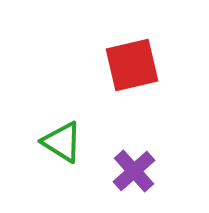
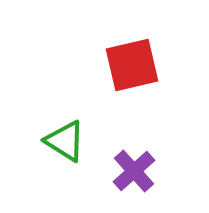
green triangle: moved 3 px right, 1 px up
